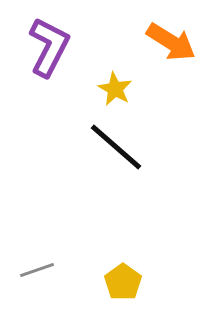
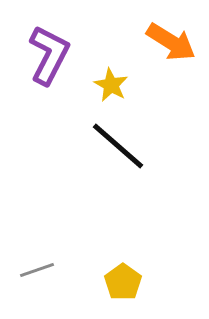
purple L-shape: moved 8 px down
yellow star: moved 4 px left, 4 px up
black line: moved 2 px right, 1 px up
